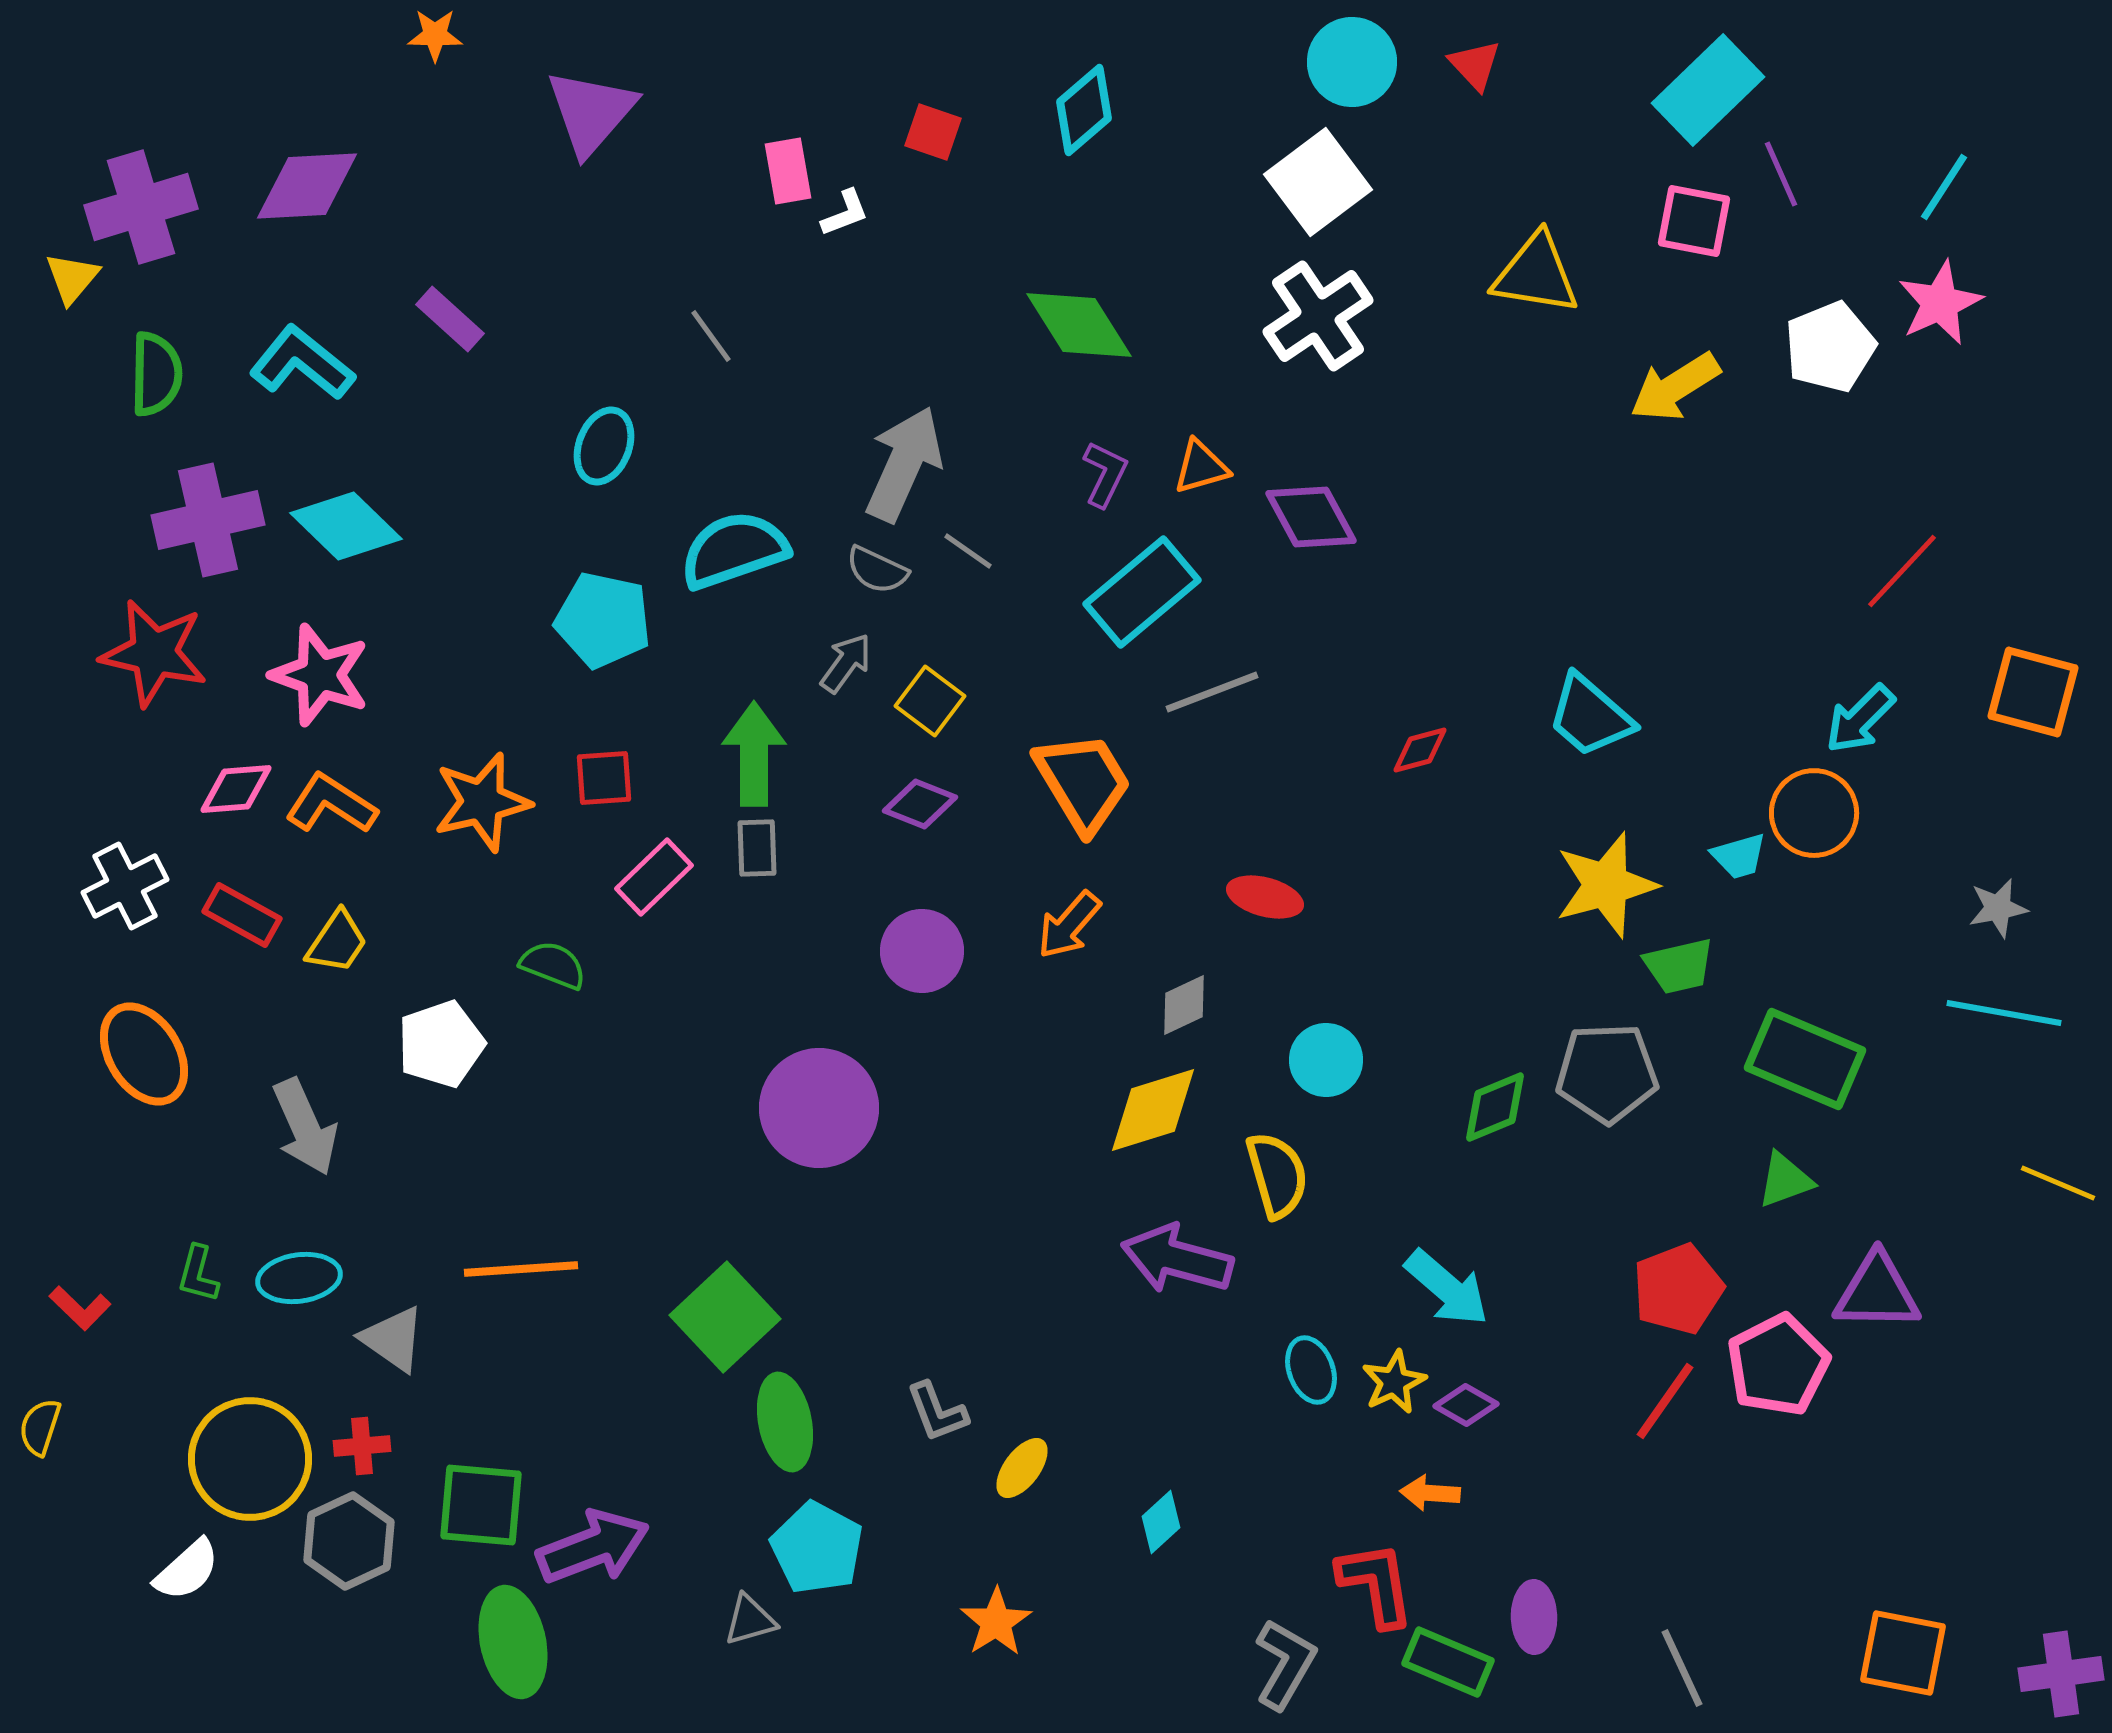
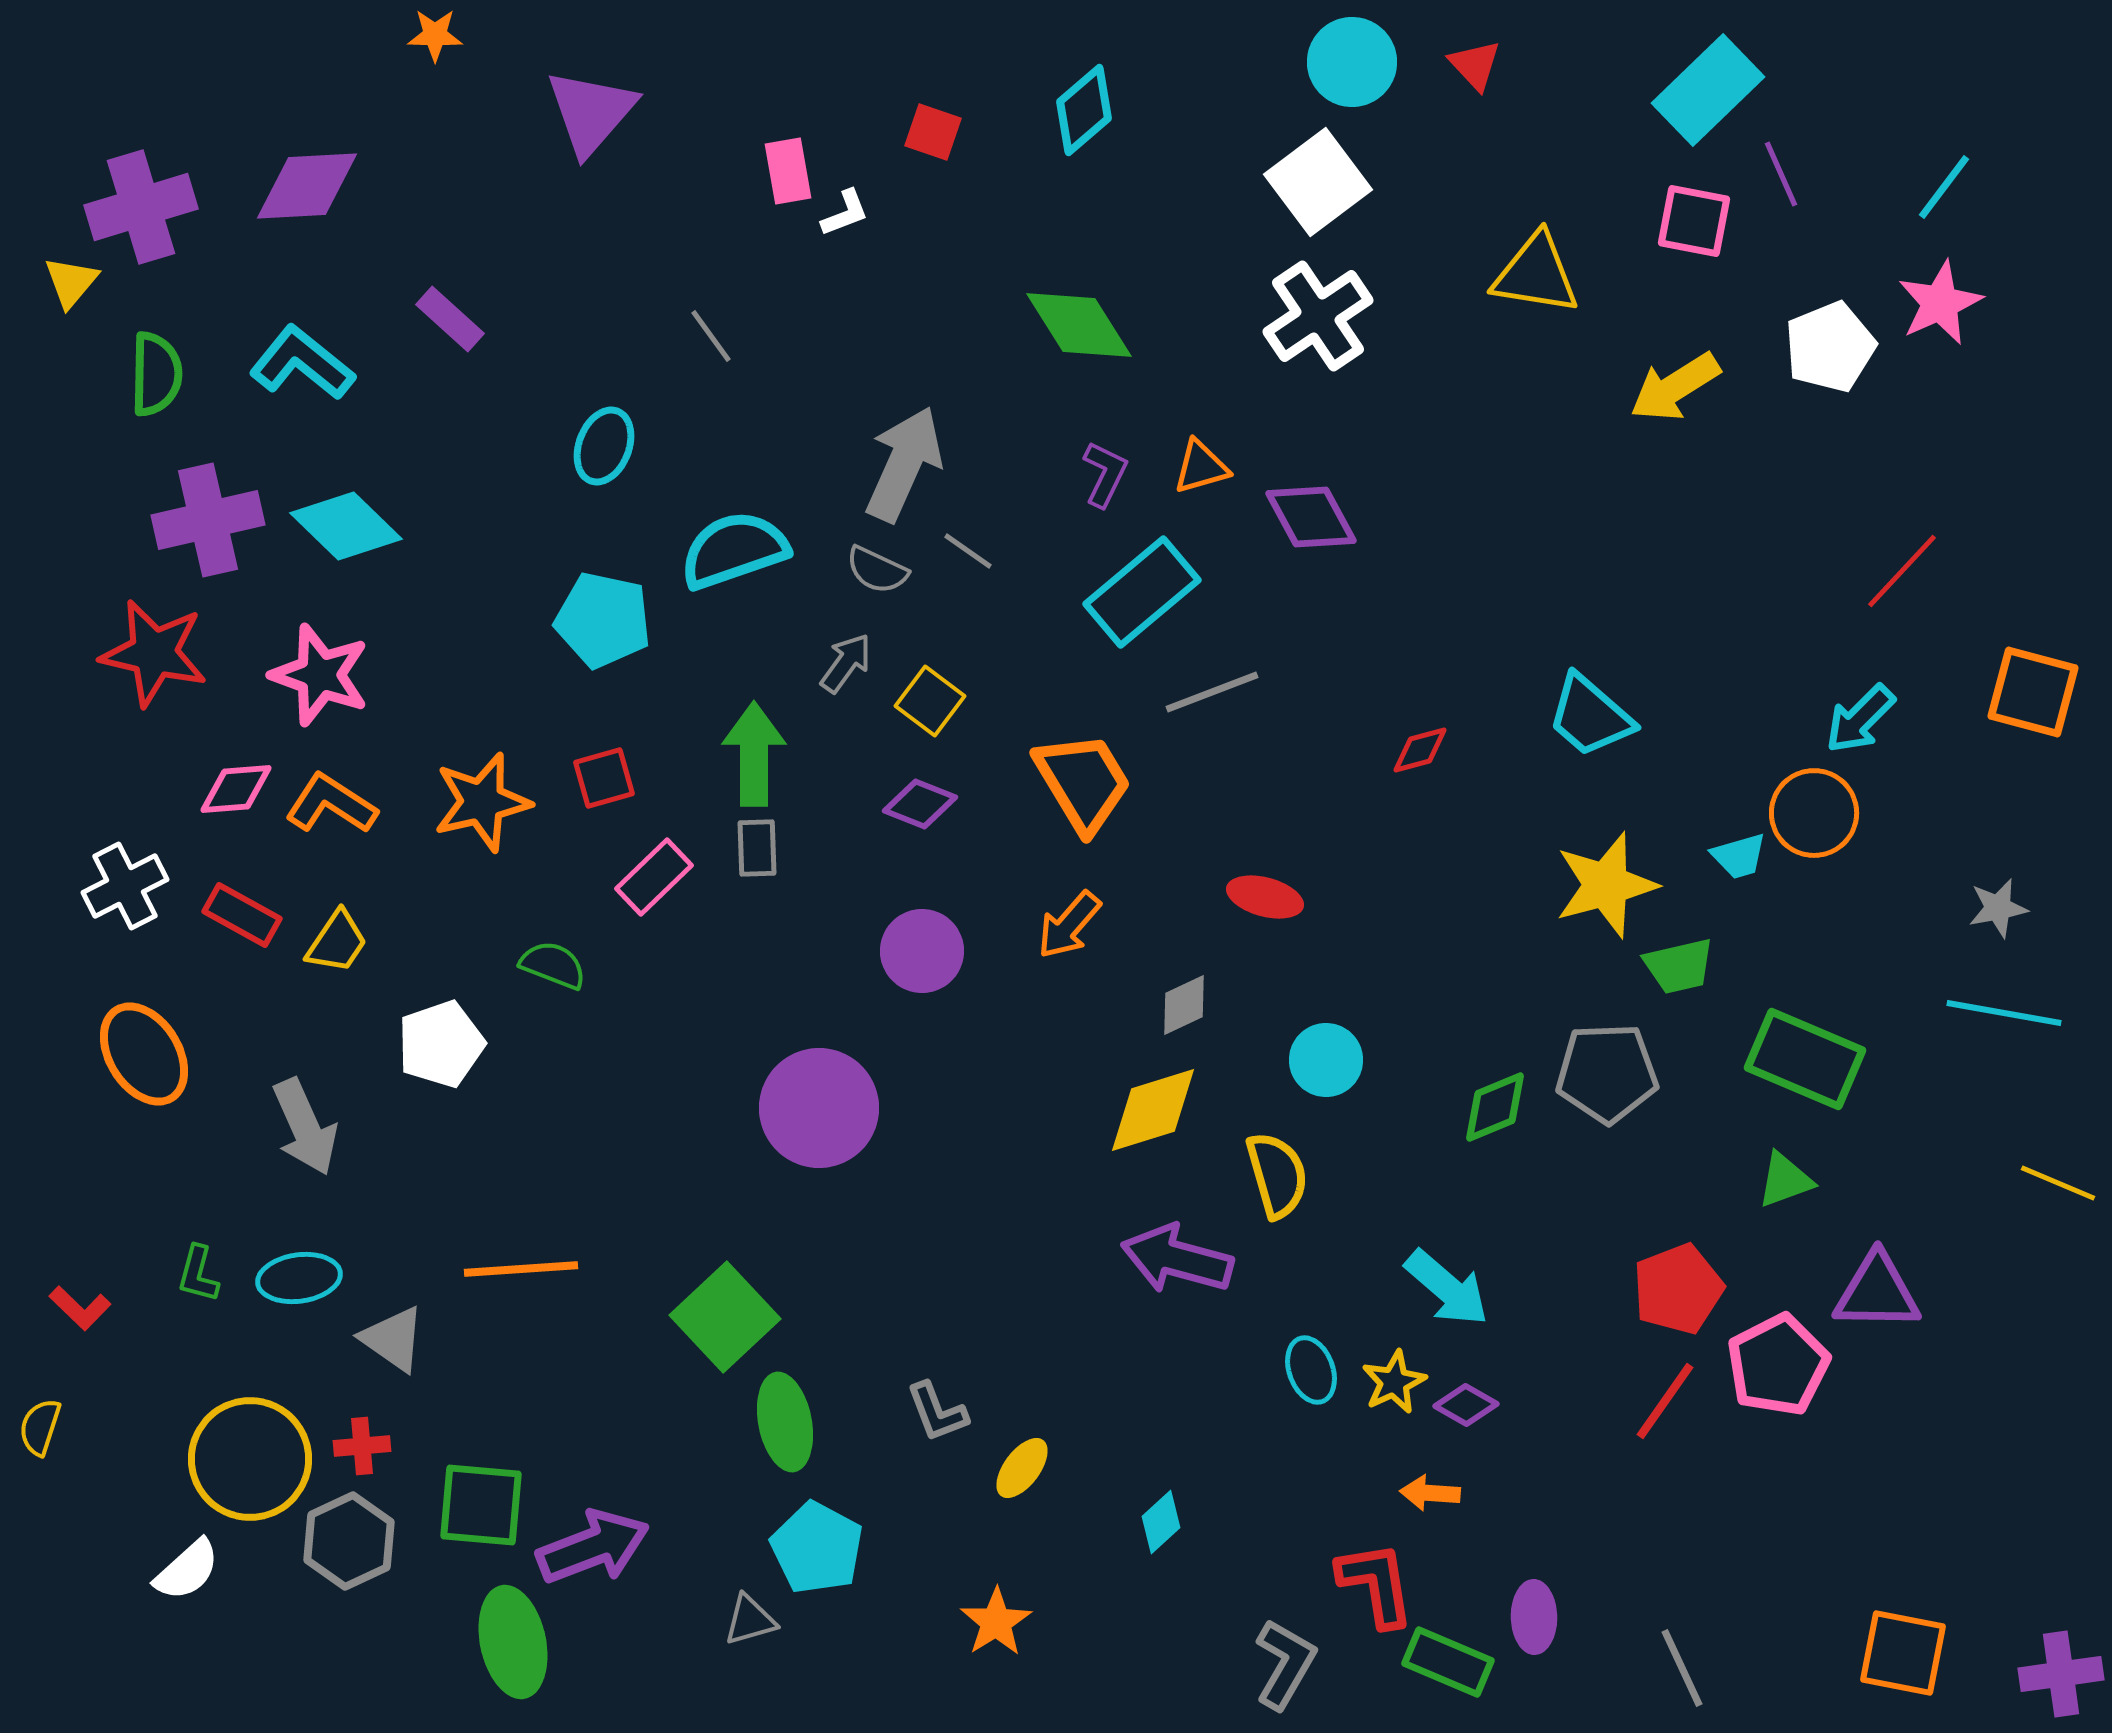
cyan line at (1944, 187): rotated 4 degrees clockwise
yellow triangle at (72, 278): moved 1 px left, 4 px down
red square at (604, 778): rotated 12 degrees counterclockwise
